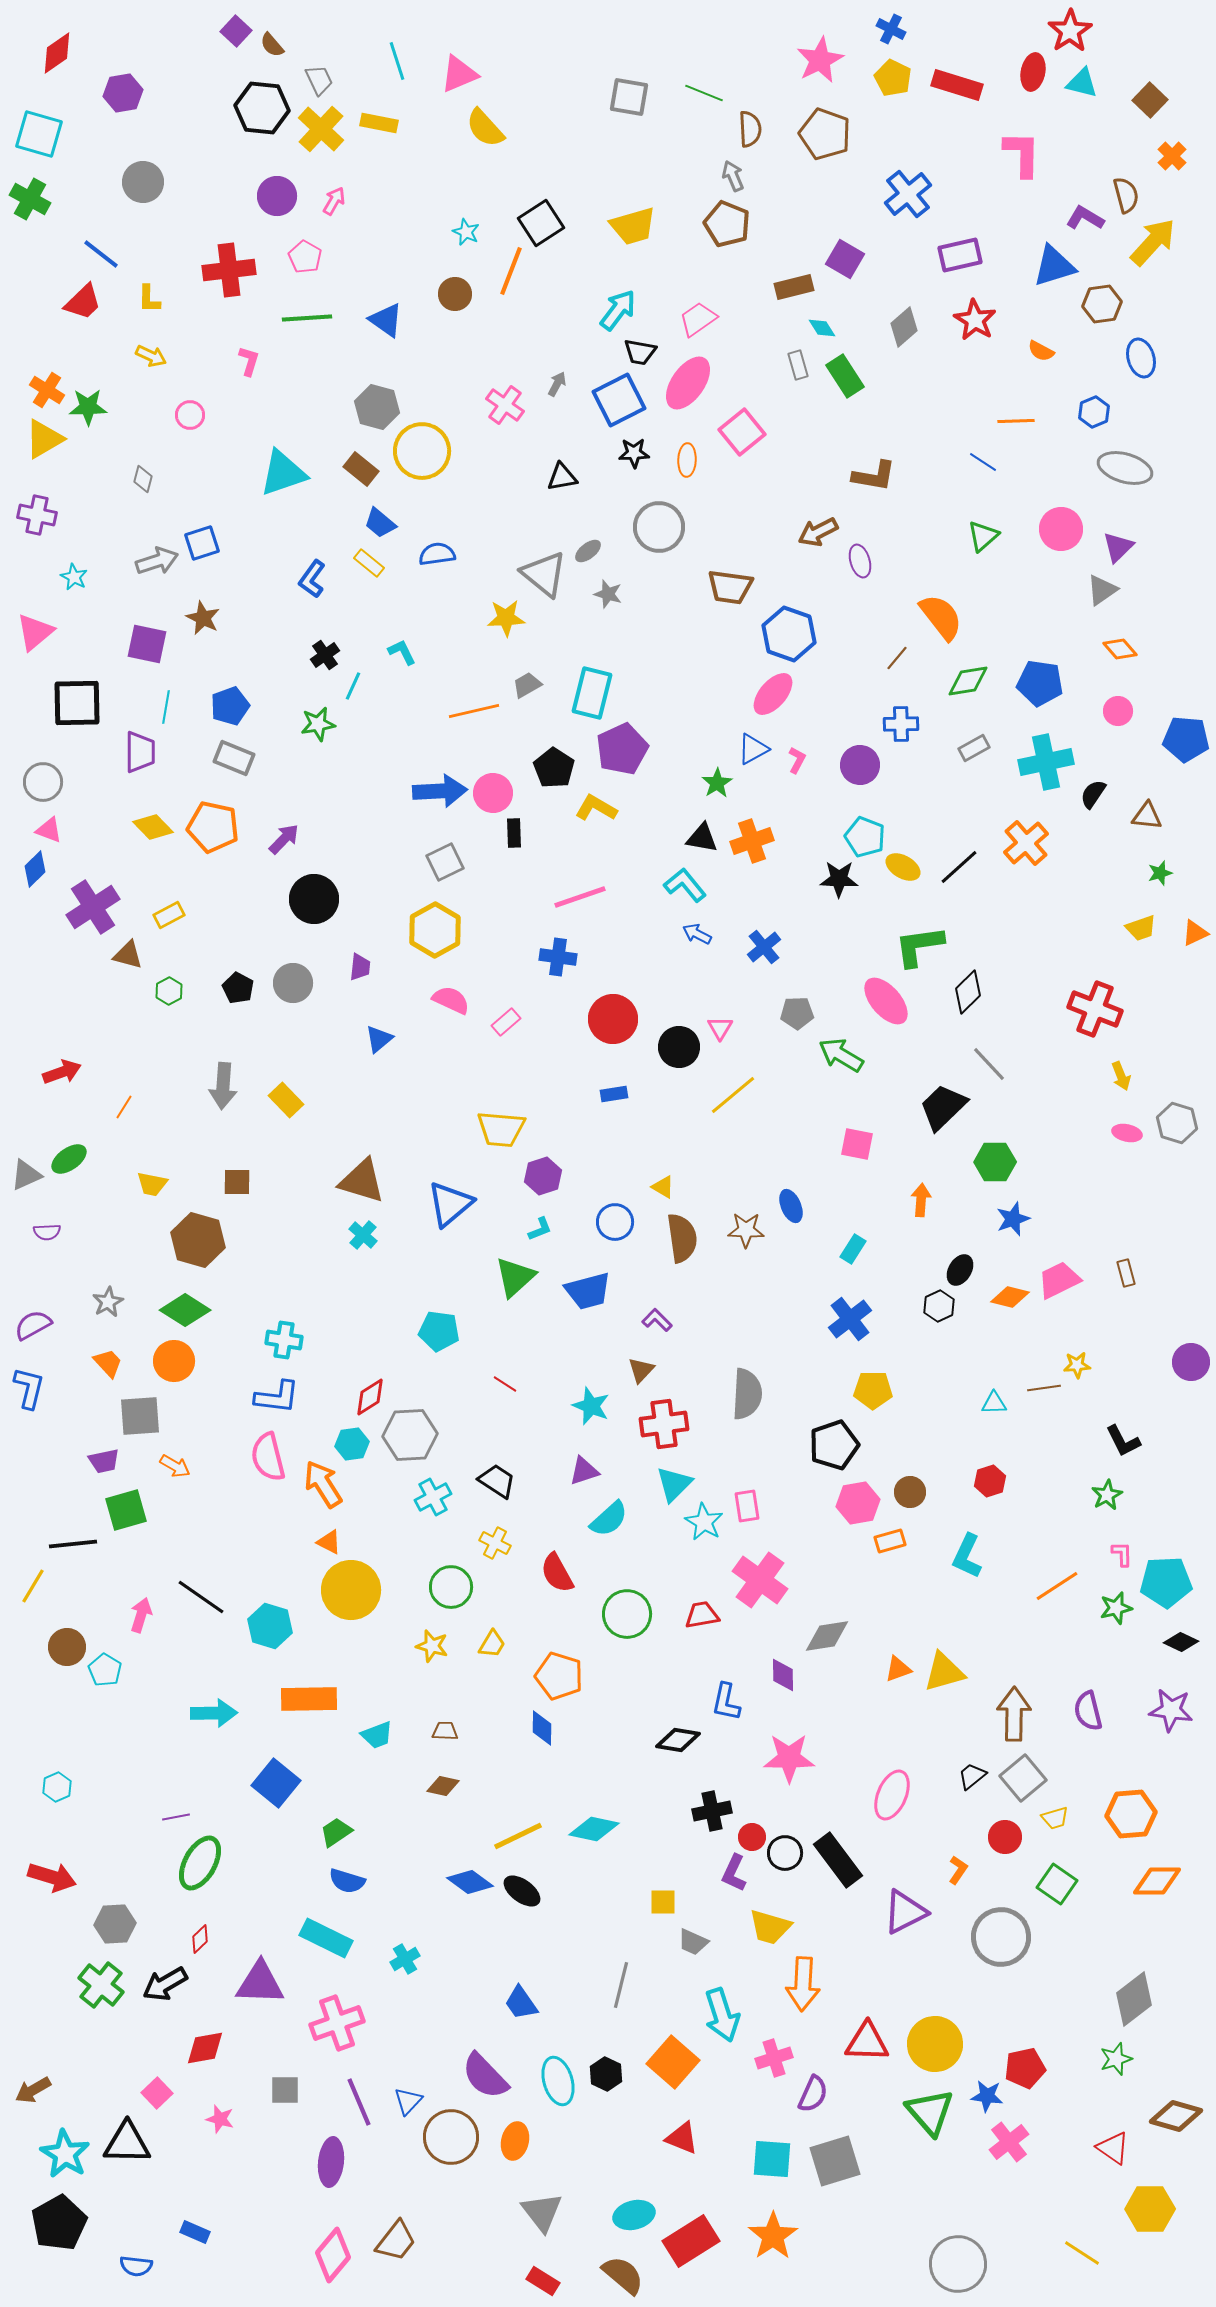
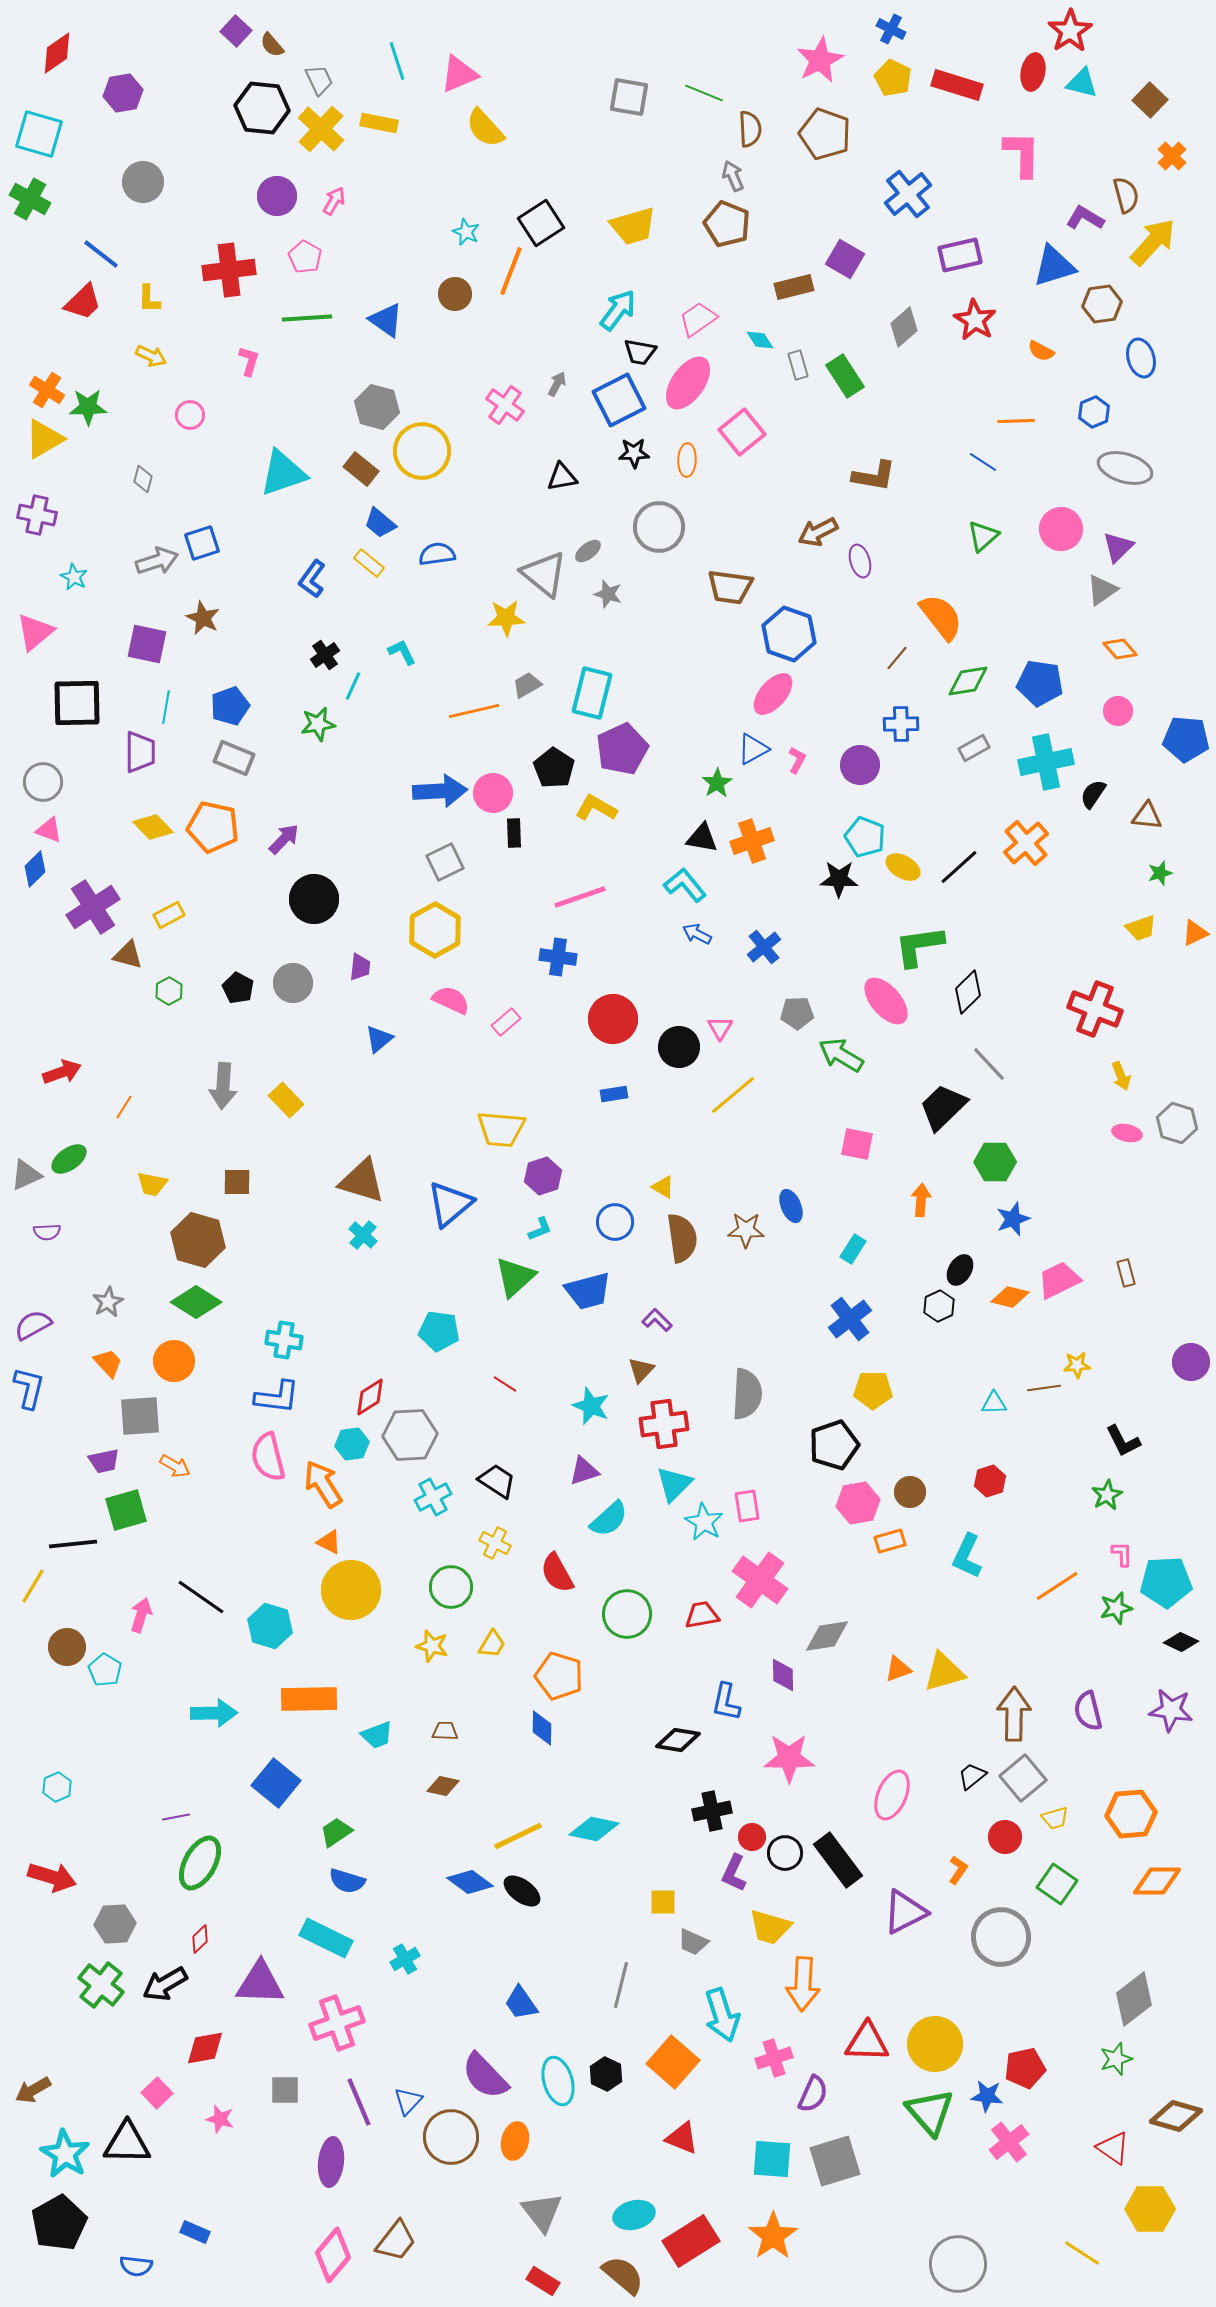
cyan diamond at (822, 328): moved 62 px left, 12 px down
green diamond at (185, 1310): moved 11 px right, 8 px up
